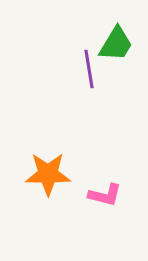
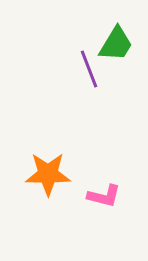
purple line: rotated 12 degrees counterclockwise
pink L-shape: moved 1 px left, 1 px down
